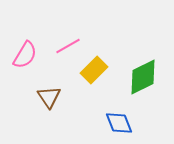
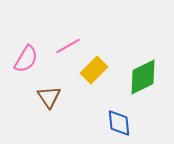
pink semicircle: moved 1 px right, 4 px down
blue diamond: rotated 16 degrees clockwise
